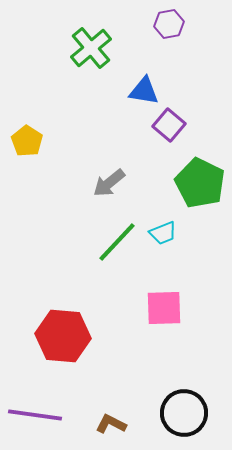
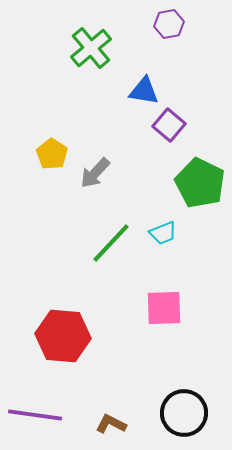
yellow pentagon: moved 25 px right, 13 px down
gray arrow: moved 14 px left, 10 px up; rotated 8 degrees counterclockwise
green line: moved 6 px left, 1 px down
